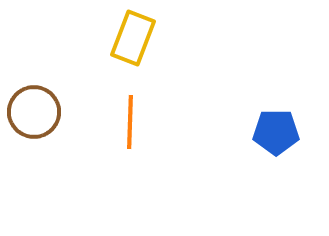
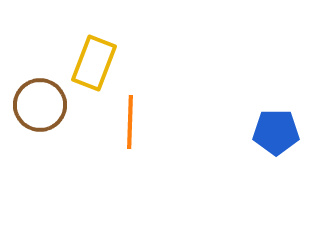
yellow rectangle: moved 39 px left, 25 px down
brown circle: moved 6 px right, 7 px up
